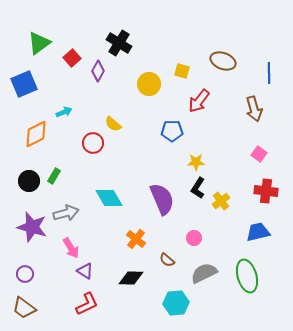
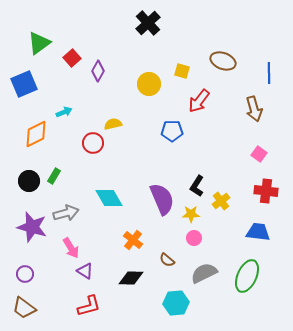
black cross: moved 29 px right, 20 px up; rotated 15 degrees clockwise
yellow semicircle: rotated 126 degrees clockwise
yellow star: moved 5 px left, 52 px down
black L-shape: moved 1 px left, 2 px up
blue trapezoid: rotated 20 degrees clockwise
orange cross: moved 3 px left, 1 px down
green ellipse: rotated 40 degrees clockwise
red L-shape: moved 2 px right, 2 px down; rotated 10 degrees clockwise
